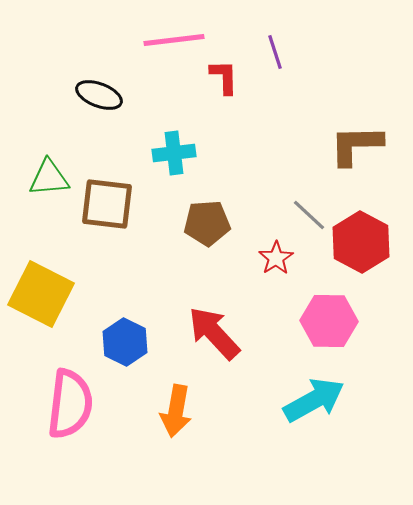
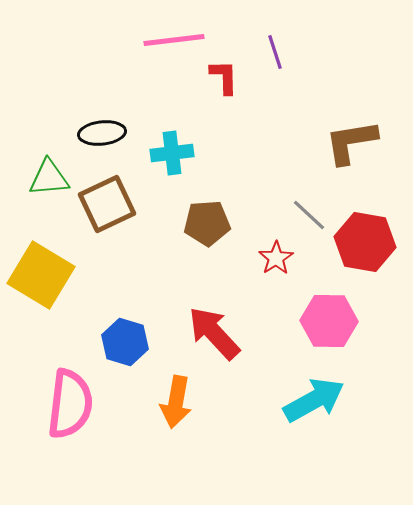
black ellipse: moved 3 px right, 38 px down; rotated 27 degrees counterclockwise
brown L-shape: moved 5 px left, 3 px up; rotated 8 degrees counterclockwise
cyan cross: moved 2 px left
brown square: rotated 32 degrees counterclockwise
red hexagon: moved 4 px right; rotated 18 degrees counterclockwise
yellow square: moved 19 px up; rotated 4 degrees clockwise
blue hexagon: rotated 9 degrees counterclockwise
orange arrow: moved 9 px up
